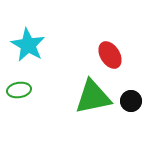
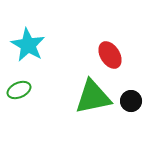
green ellipse: rotated 15 degrees counterclockwise
